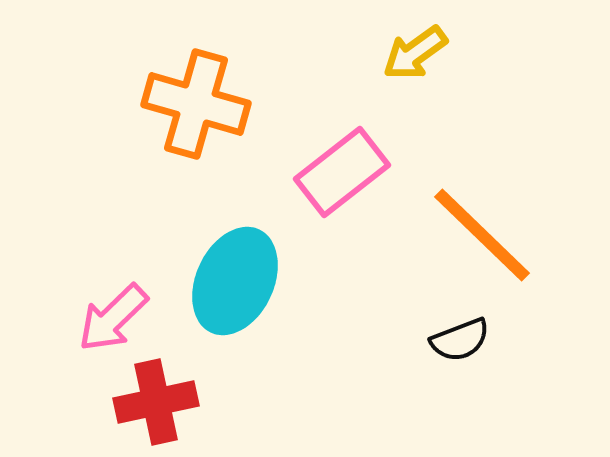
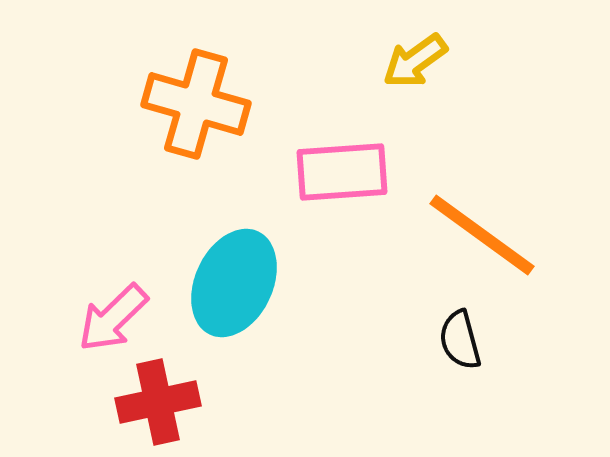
yellow arrow: moved 8 px down
pink rectangle: rotated 34 degrees clockwise
orange line: rotated 8 degrees counterclockwise
cyan ellipse: moved 1 px left, 2 px down
black semicircle: rotated 96 degrees clockwise
red cross: moved 2 px right
